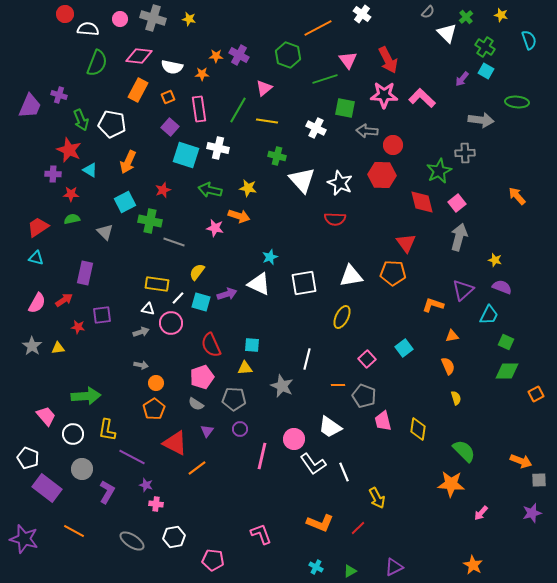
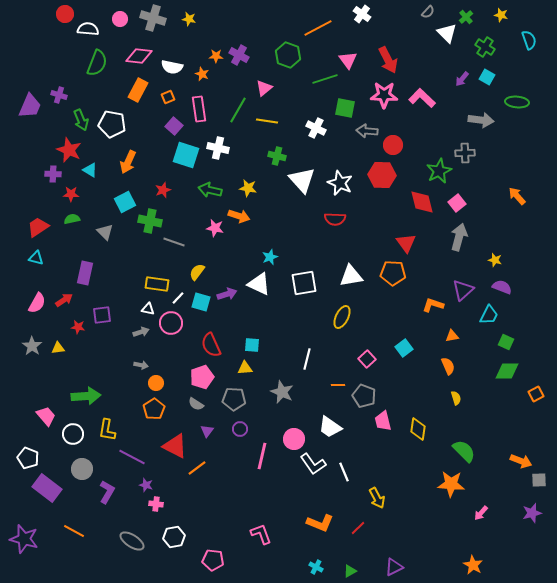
cyan square at (486, 71): moved 1 px right, 6 px down
orange star at (202, 74): rotated 24 degrees clockwise
purple square at (170, 127): moved 4 px right, 1 px up
gray star at (282, 386): moved 6 px down
red triangle at (175, 443): moved 3 px down
